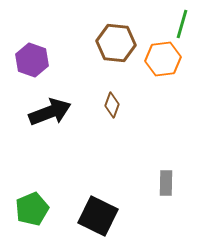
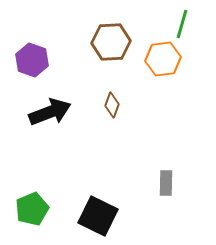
brown hexagon: moved 5 px left, 1 px up; rotated 9 degrees counterclockwise
